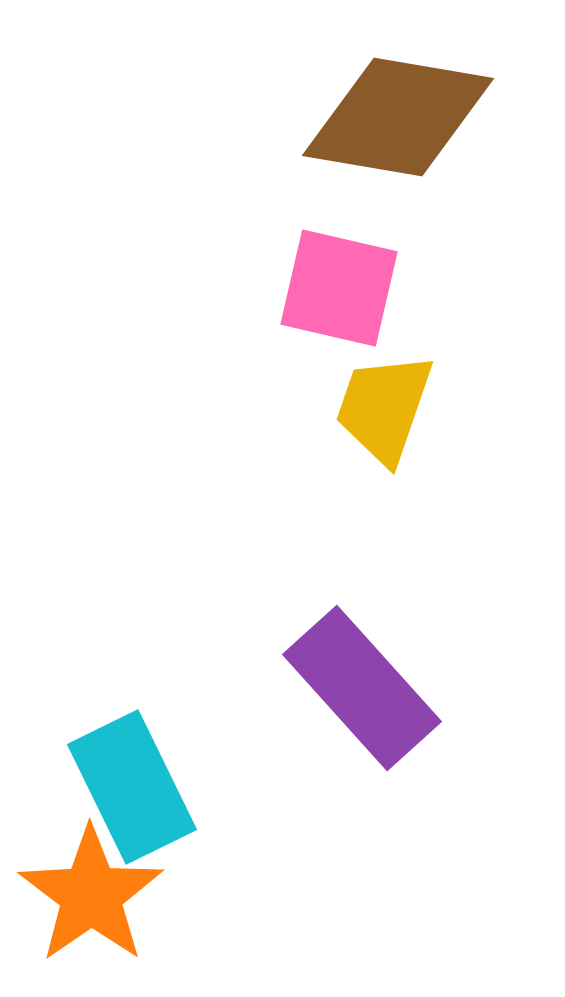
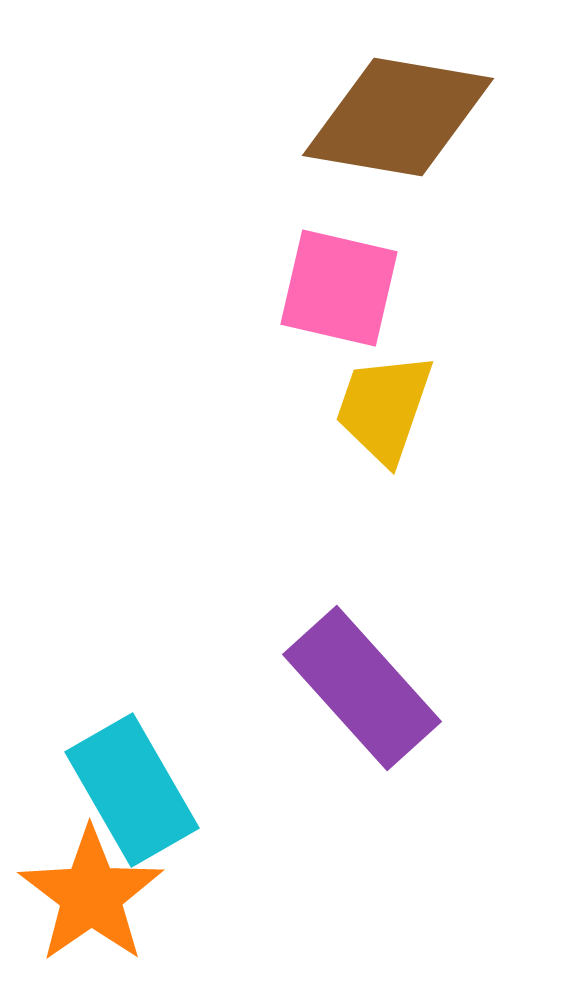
cyan rectangle: moved 3 px down; rotated 4 degrees counterclockwise
